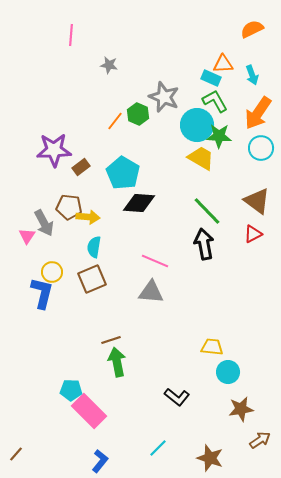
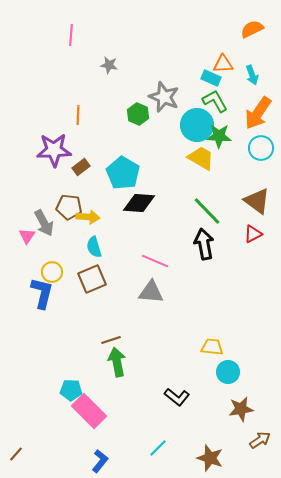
orange line at (115, 121): moved 37 px left, 6 px up; rotated 36 degrees counterclockwise
cyan semicircle at (94, 247): rotated 25 degrees counterclockwise
